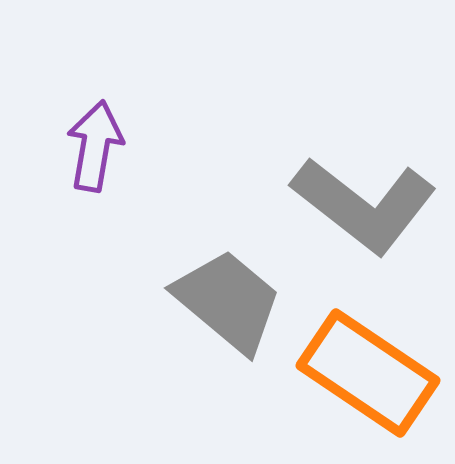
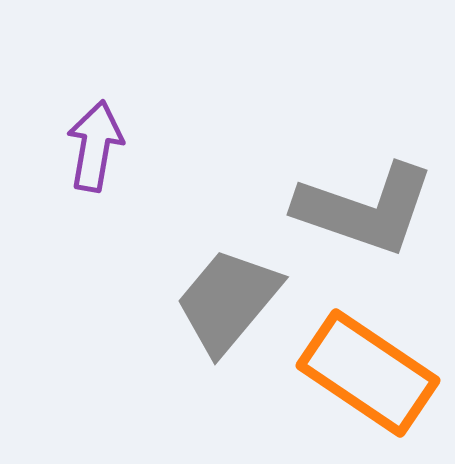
gray L-shape: moved 1 px right, 4 px down; rotated 19 degrees counterclockwise
gray trapezoid: rotated 90 degrees counterclockwise
